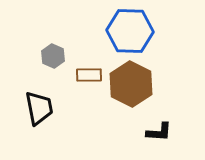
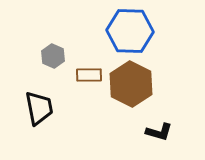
black L-shape: rotated 12 degrees clockwise
